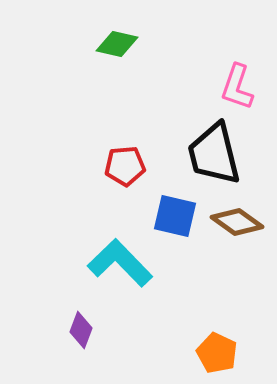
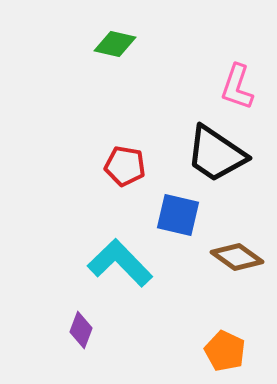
green diamond: moved 2 px left
black trapezoid: moved 2 px right; rotated 42 degrees counterclockwise
red pentagon: rotated 15 degrees clockwise
blue square: moved 3 px right, 1 px up
brown diamond: moved 35 px down
orange pentagon: moved 8 px right, 2 px up
